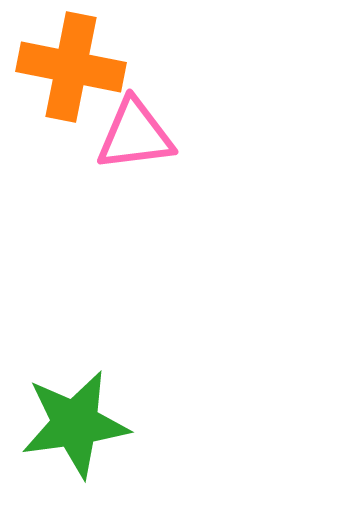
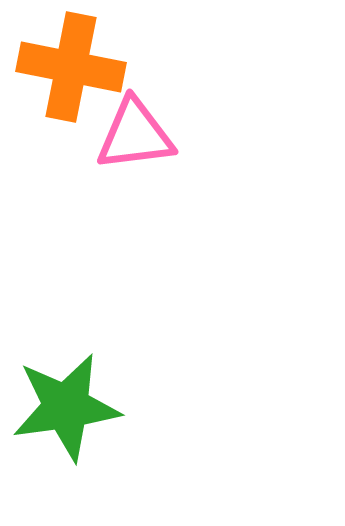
green star: moved 9 px left, 17 px up
